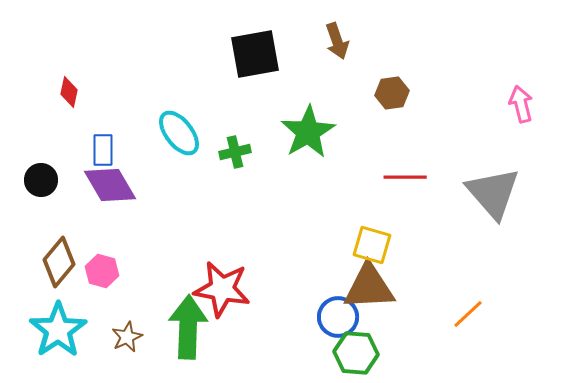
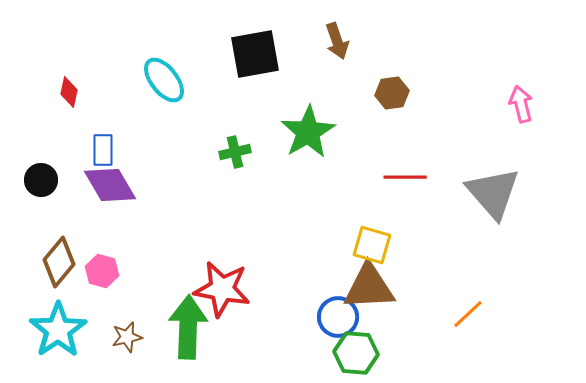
cyan ellipse: moved 15 px left, 53 px up
brown star: rotated 12 degrees clockwise
